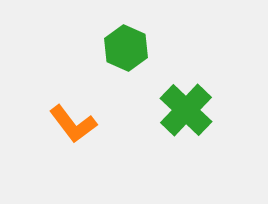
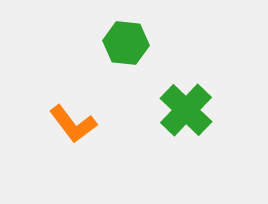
green hexagon: moved 5 px up; rotated 18 degrees counterclockwise
